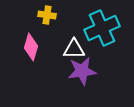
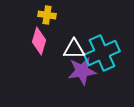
cyan cross: moved 25 px down
pink diamond: moved 8 px right, 6 px up
